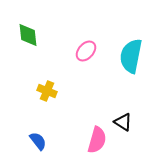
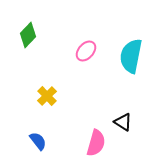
green diamond: rotated 50 degrees clockwise
yellow cross: moved 5 px down; rotated 24 degrees clockwise
pink semicircle: moved 1 px left, 3 px down
